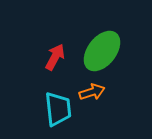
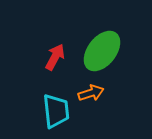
orange arrow: moved 1 px left, 1 px down
cyan trapezoid: moved 2 px left, 2 px down
